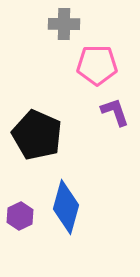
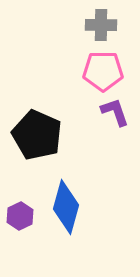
gray cross: moved 37 px right, 1 px down
pink pentagon: moved 6 px right, 6 px down
